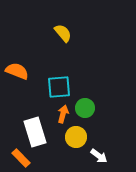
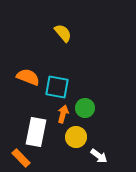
orange semicircle: moved 11 px right, 6 px down
cyan square: moved 2 px left; rotated 15 degrees clockwise
white rectangle: moved 1 px right; rotated 28 degrees clockwise
